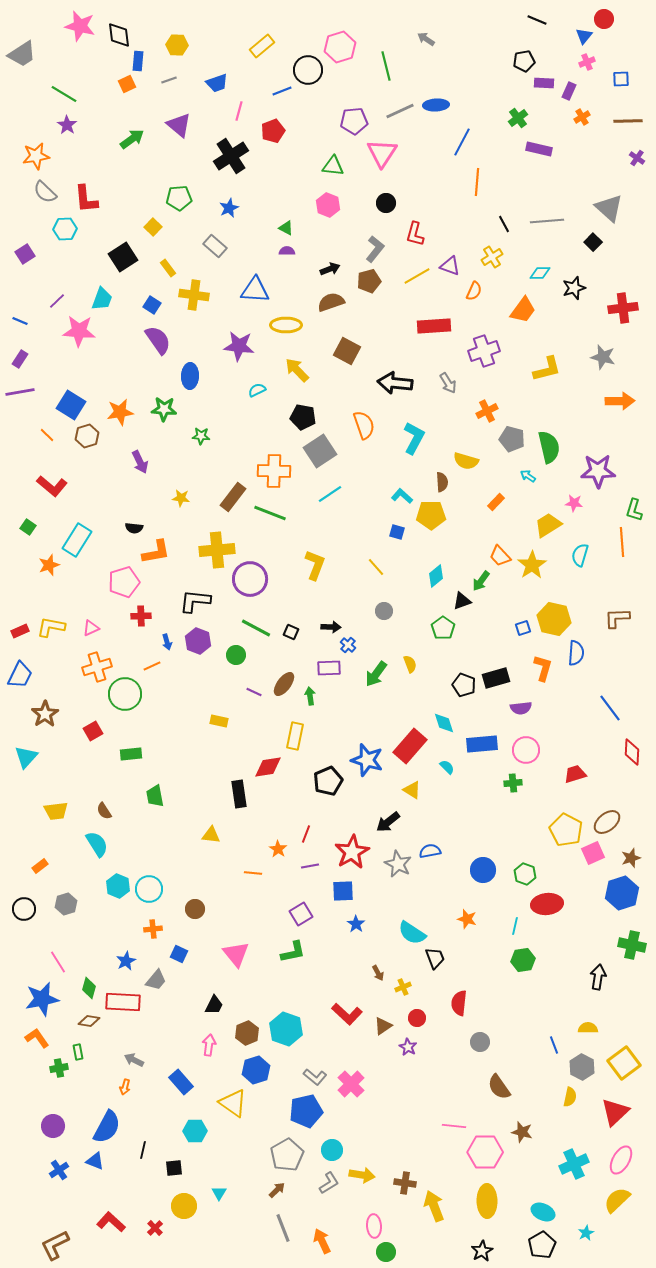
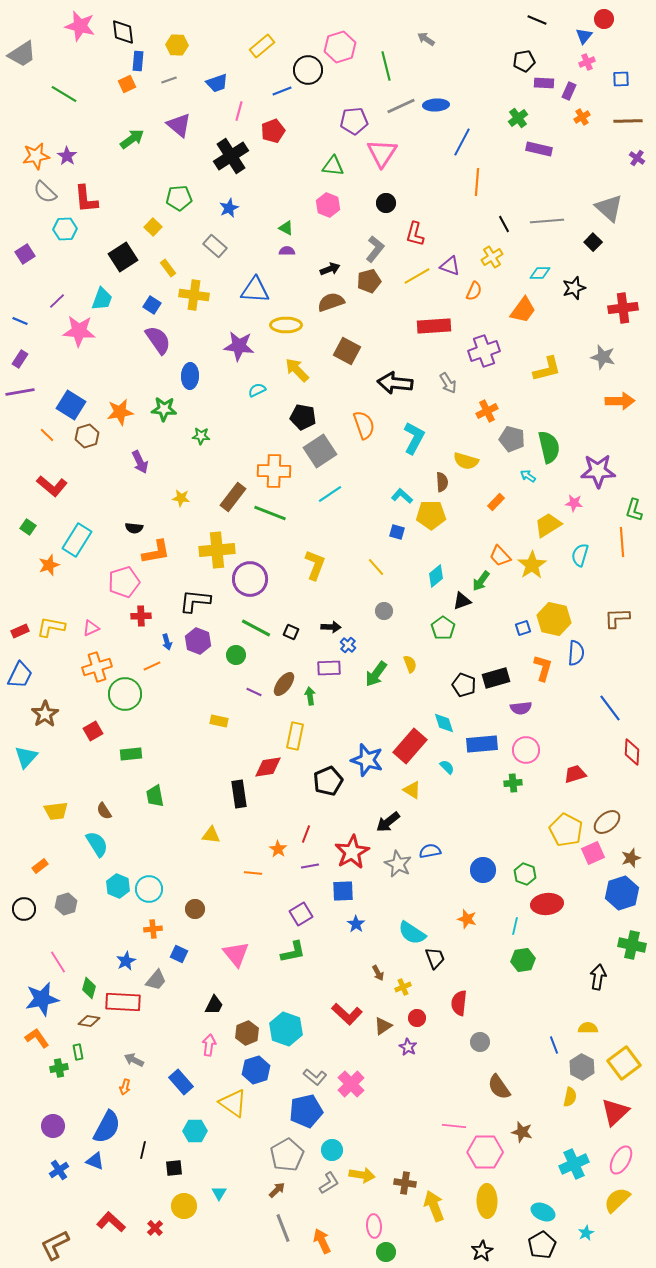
black diamond at (119, 35): moved 4 px right, 3 px up
gray line at (400, 111): moved 1 px right, 5 px up
purple star at (67, 125): moved 31 px down
